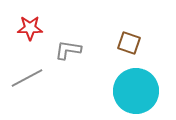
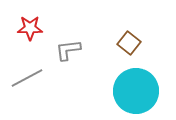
brown square: rotated 20 degrees clockwise
gray L-shape: rotated 16 degrees counterclockwise
